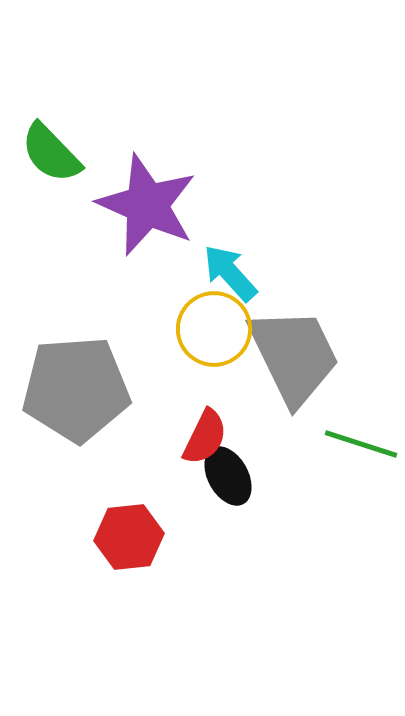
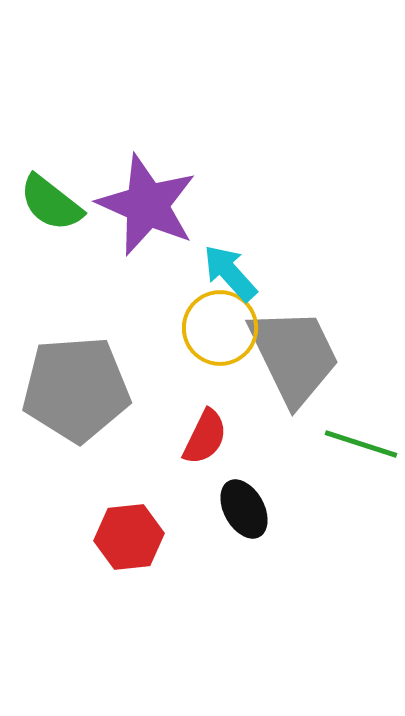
green semicircle: moved 50 px down; rotated 8 degrees counterclockwise
yellow circle: moved 6 px right, 1 px up
black ellipse: moved 16 px right, 33 px down
